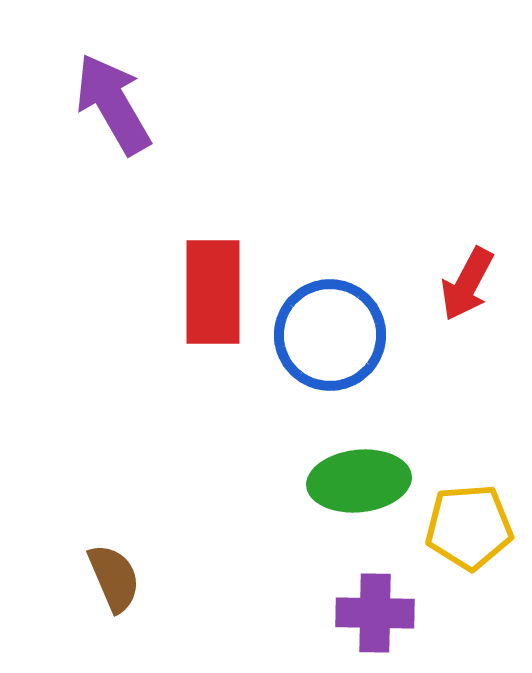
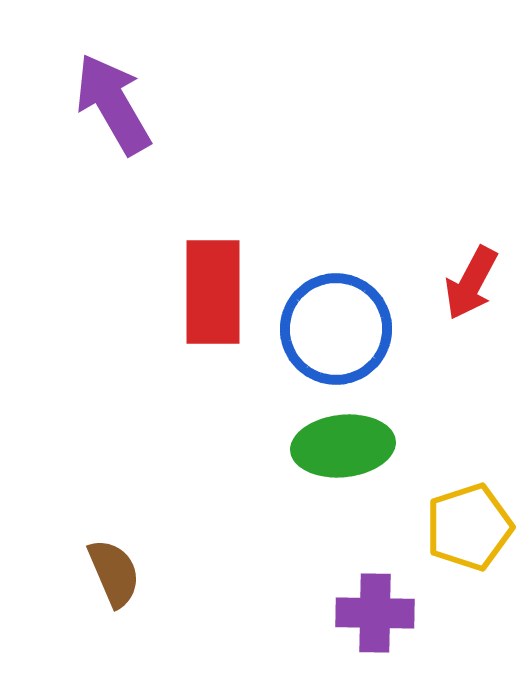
red arrow: moved 4 px right, 1 px up
blue circle: moved 6 px right, 6 px up
green ellipse: moved 16 px left, 35 px up
yellow pentagon: rotated 14 degrees counterclockwise
brown semicircle: moved 5 px up
